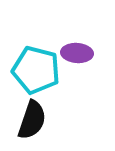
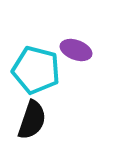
purple ellipse: moved 1 px left, 3 px up; rotated 16 degrees clockwise
